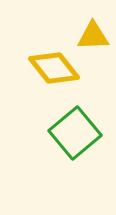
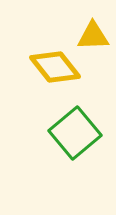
yellow diamond: moved 1 px right, 1 px up
